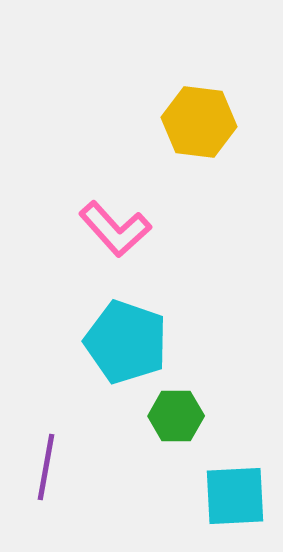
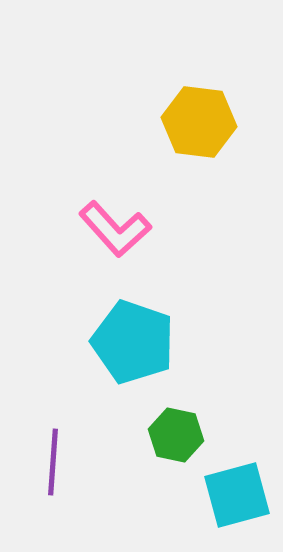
cyan pentagon: moved 7 px right
green hexagon: moved 19 px down; rotated 12 degrees clockwise
purple line: moved 7 px right, 5 px up; rotated 6 degrees counterclockwise
cyan square: moved 2 px right, 1 px up; rotated 12 degrees counterclockwise
